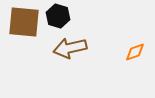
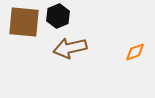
black hexagon: rotated 20 degrees clockwise
